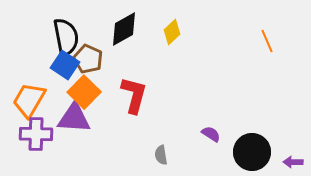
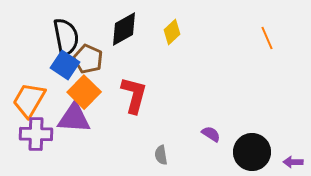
orange line: moved 3 px up
